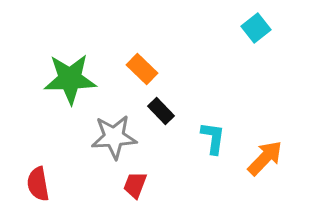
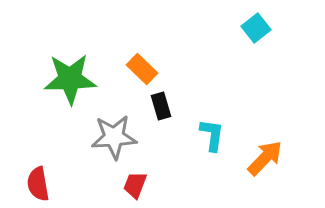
black rectangle: moved 5 px up; rotated 28 degrees clockwise
cyan L-shape: moved 1 px left, 3 px up
